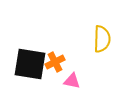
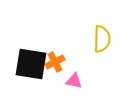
black square: moved 1 px right
pink triangle: moved 2 px right
